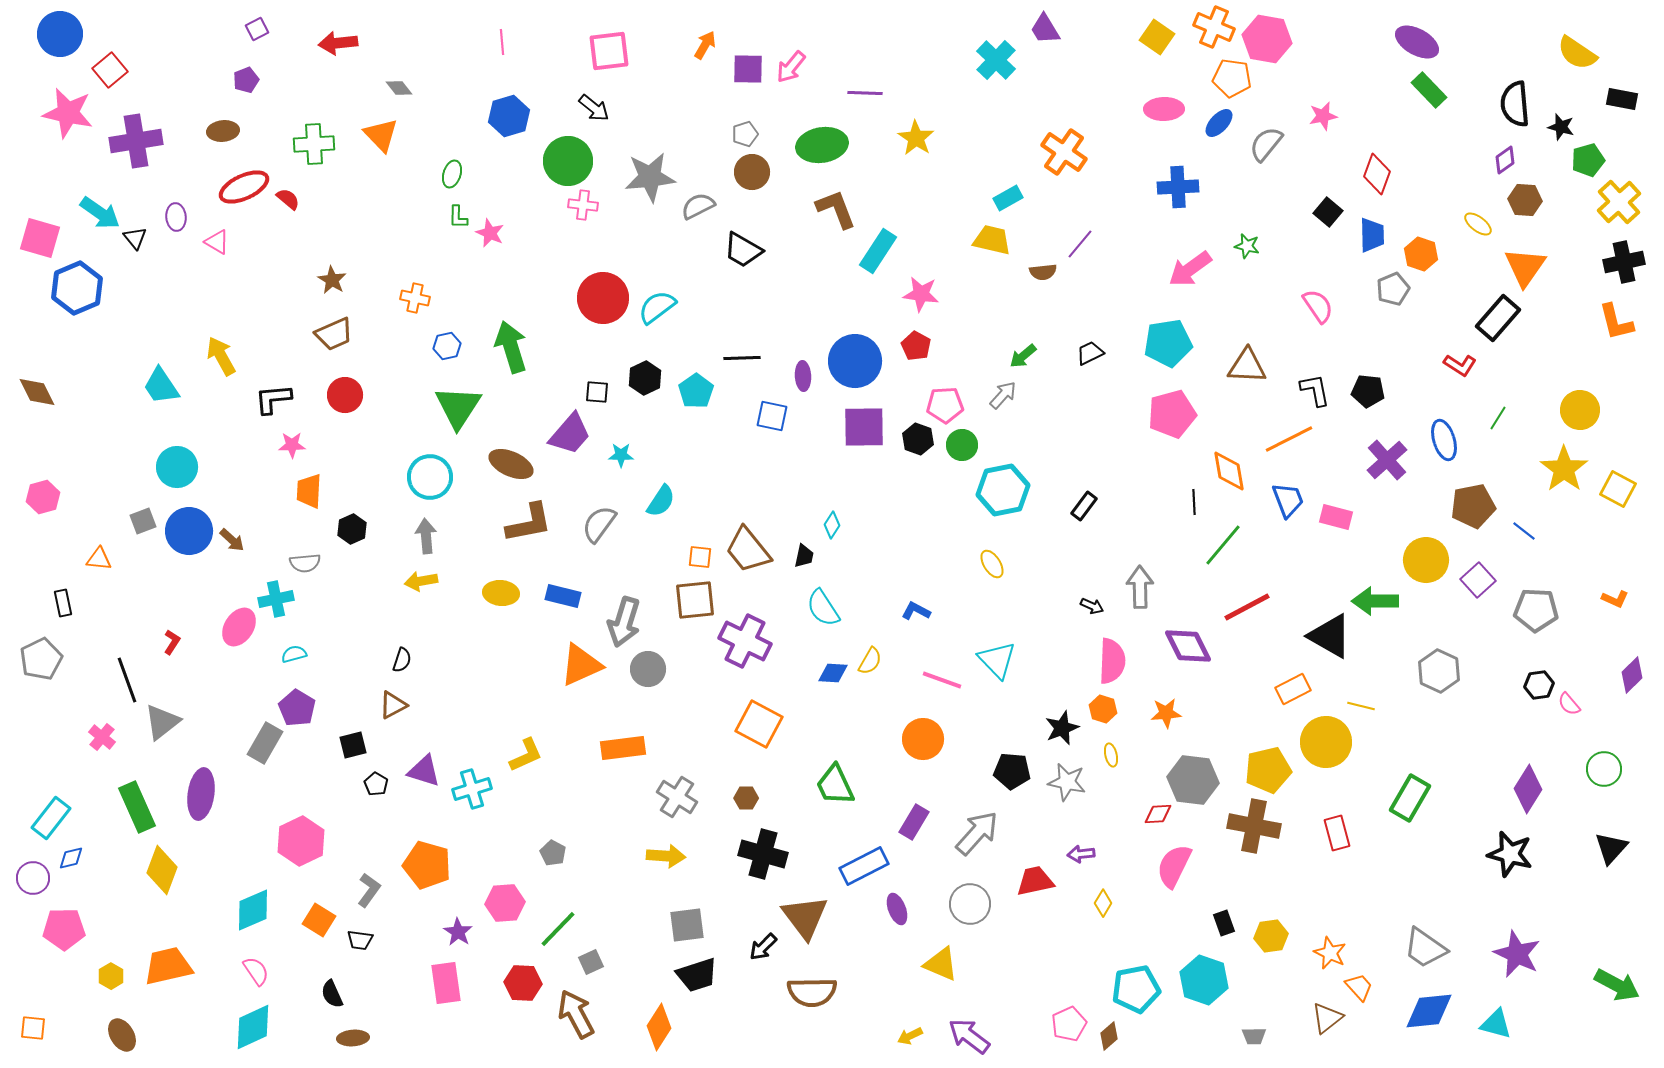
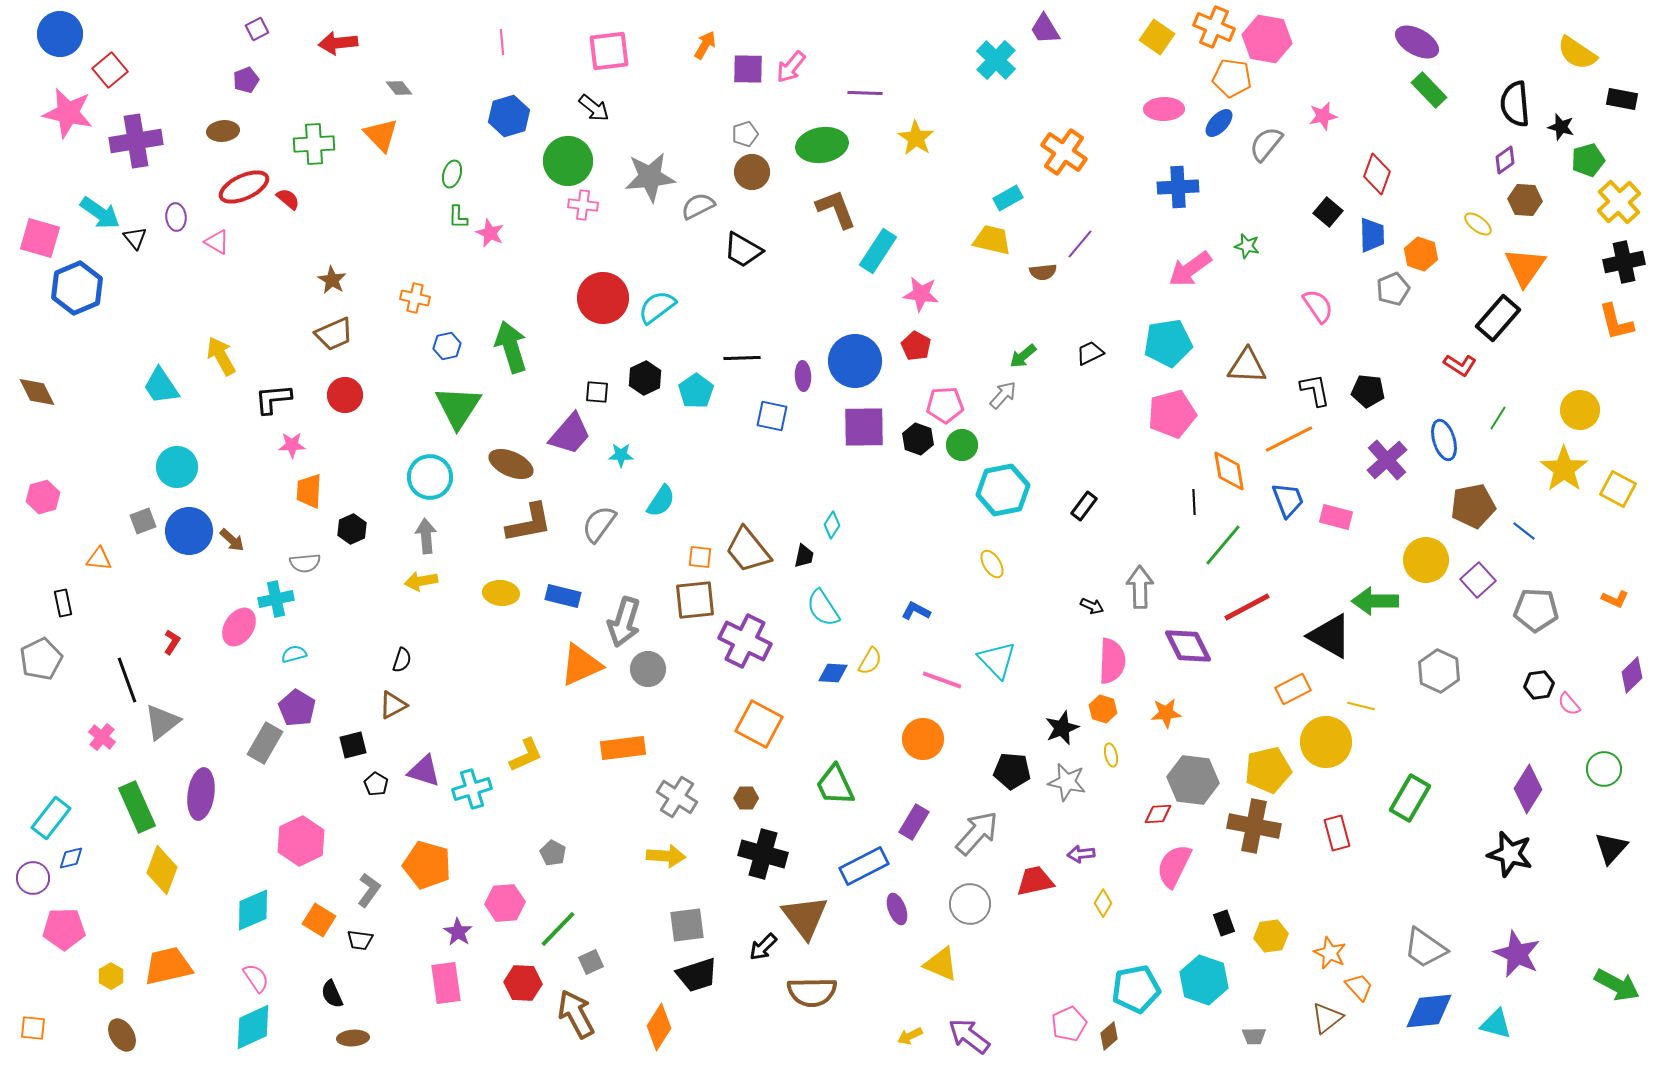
pink semicircle at (256, 971): moved 7 px down
